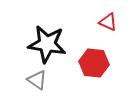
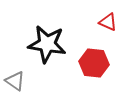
gray triangle: moved 22 px left, 1 px down
